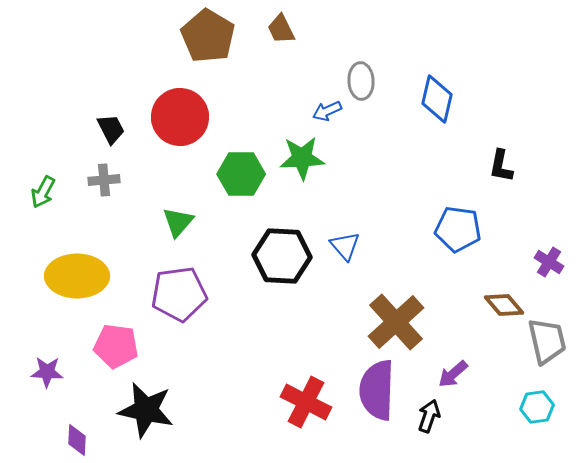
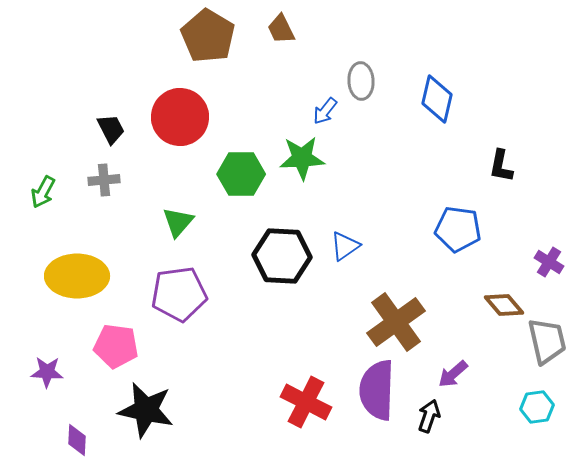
blue arrow: moved 2 px left; rotated 28 degrees counterclockwise
blue triangle: rotated 36 degrees clockwise
brown cross: rotated 6 degrees clockwise
